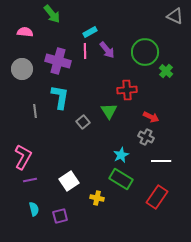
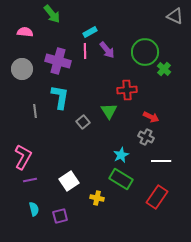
green cross: moved 2 px left, 2 px up
